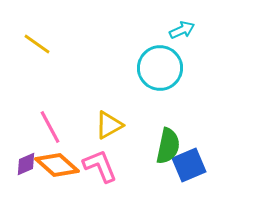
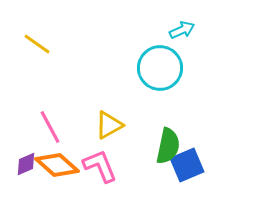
blue square: moved 2 px left
